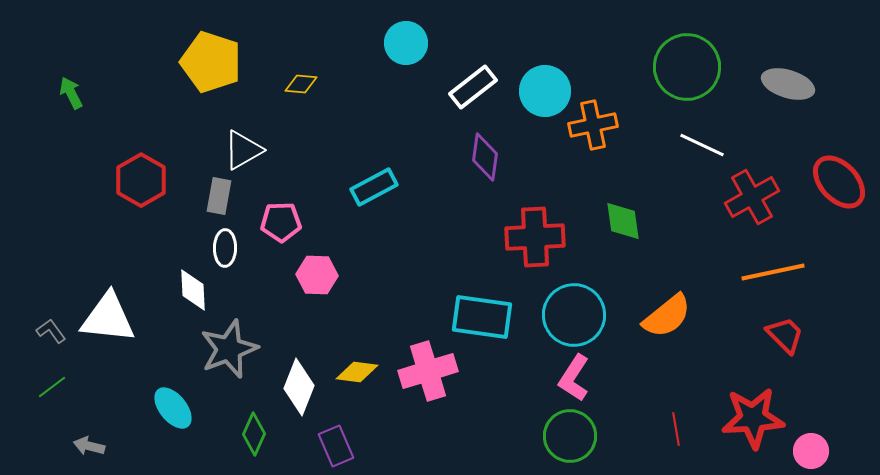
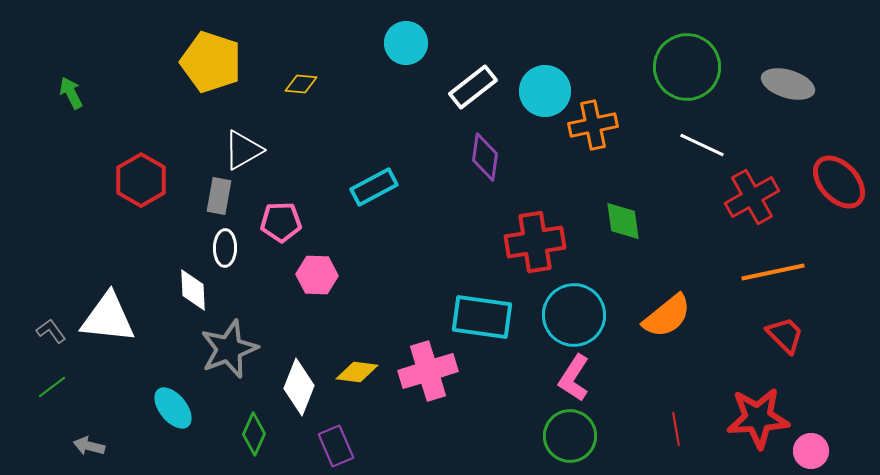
red cross at (535, 237): moved 5 px down; rotated 6 degrees counterclockwise
red star at (753, 418): moved 5 px right
